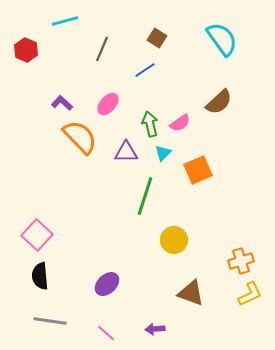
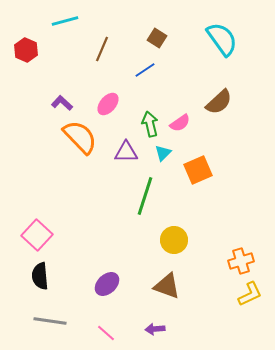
brown triangle: moved 24 px left, 7 px up
